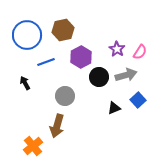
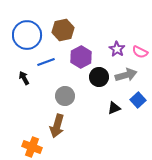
pink semicircle: rotated 84 degrees clockwise
black arrow: moved 1 px left, 5 px up
orange cross: moved 1 px left, 1 px down; rotated 30 degrees counterclockwise
